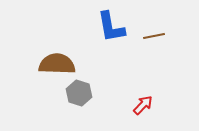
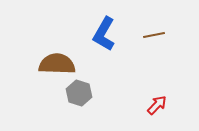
blue L-shape: moved 7 px left, 7 px down; rotated 40 degrees clockwise
brown line: moved 1 px up
red arrow: moved 14 px right
